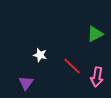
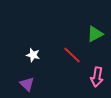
white star: moved 7 px left
red line: moved 11 px up
purple triangle: moved 1 px right, 1 px down; rotated 21 degrees counterclockwise
